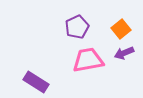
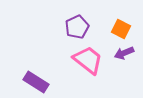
orange square: rotated 24 degrees counterclockwise
pink trapezoid: rotated 48 degrees clockwise
